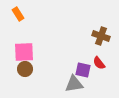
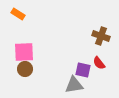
orange rectangle: rotated 24 degrees counterclockwise
gray triangle: moved 1 px down
